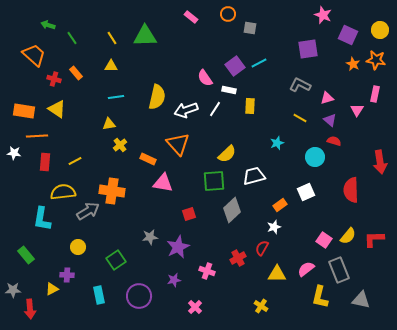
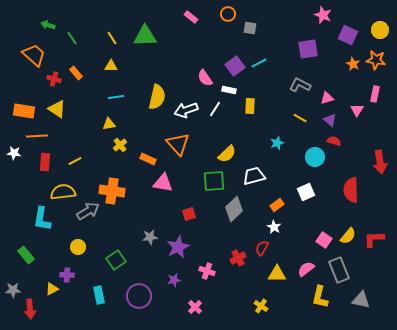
orange rectangle at (280, 205): moved 3 px left
gray diamond at (232, 210): moved 2 px right, 1 px up
white star at (274, 227): rotated 24 degrees counterclockwise
